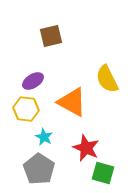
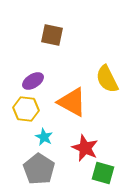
brown square: moved 1 px right, 1 px up; rotated 25 degrees clockwise
red star: moved 1 px left
